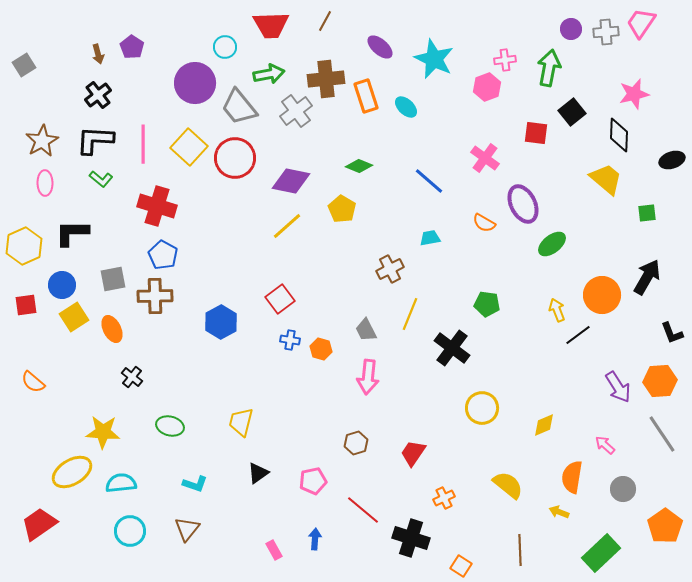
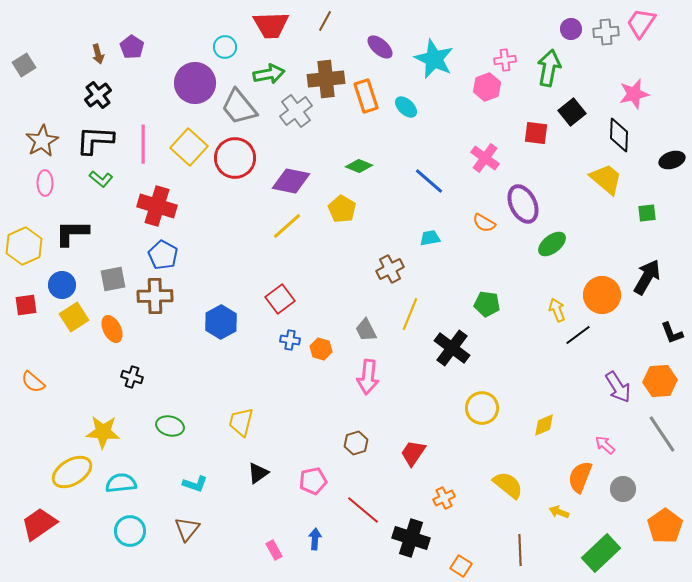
black cross at (132, 377): rotated 20 degrees counterclockwise
orange semicircle at (572, 477): moved 8 px right; rotated 12 degrees clockwise
